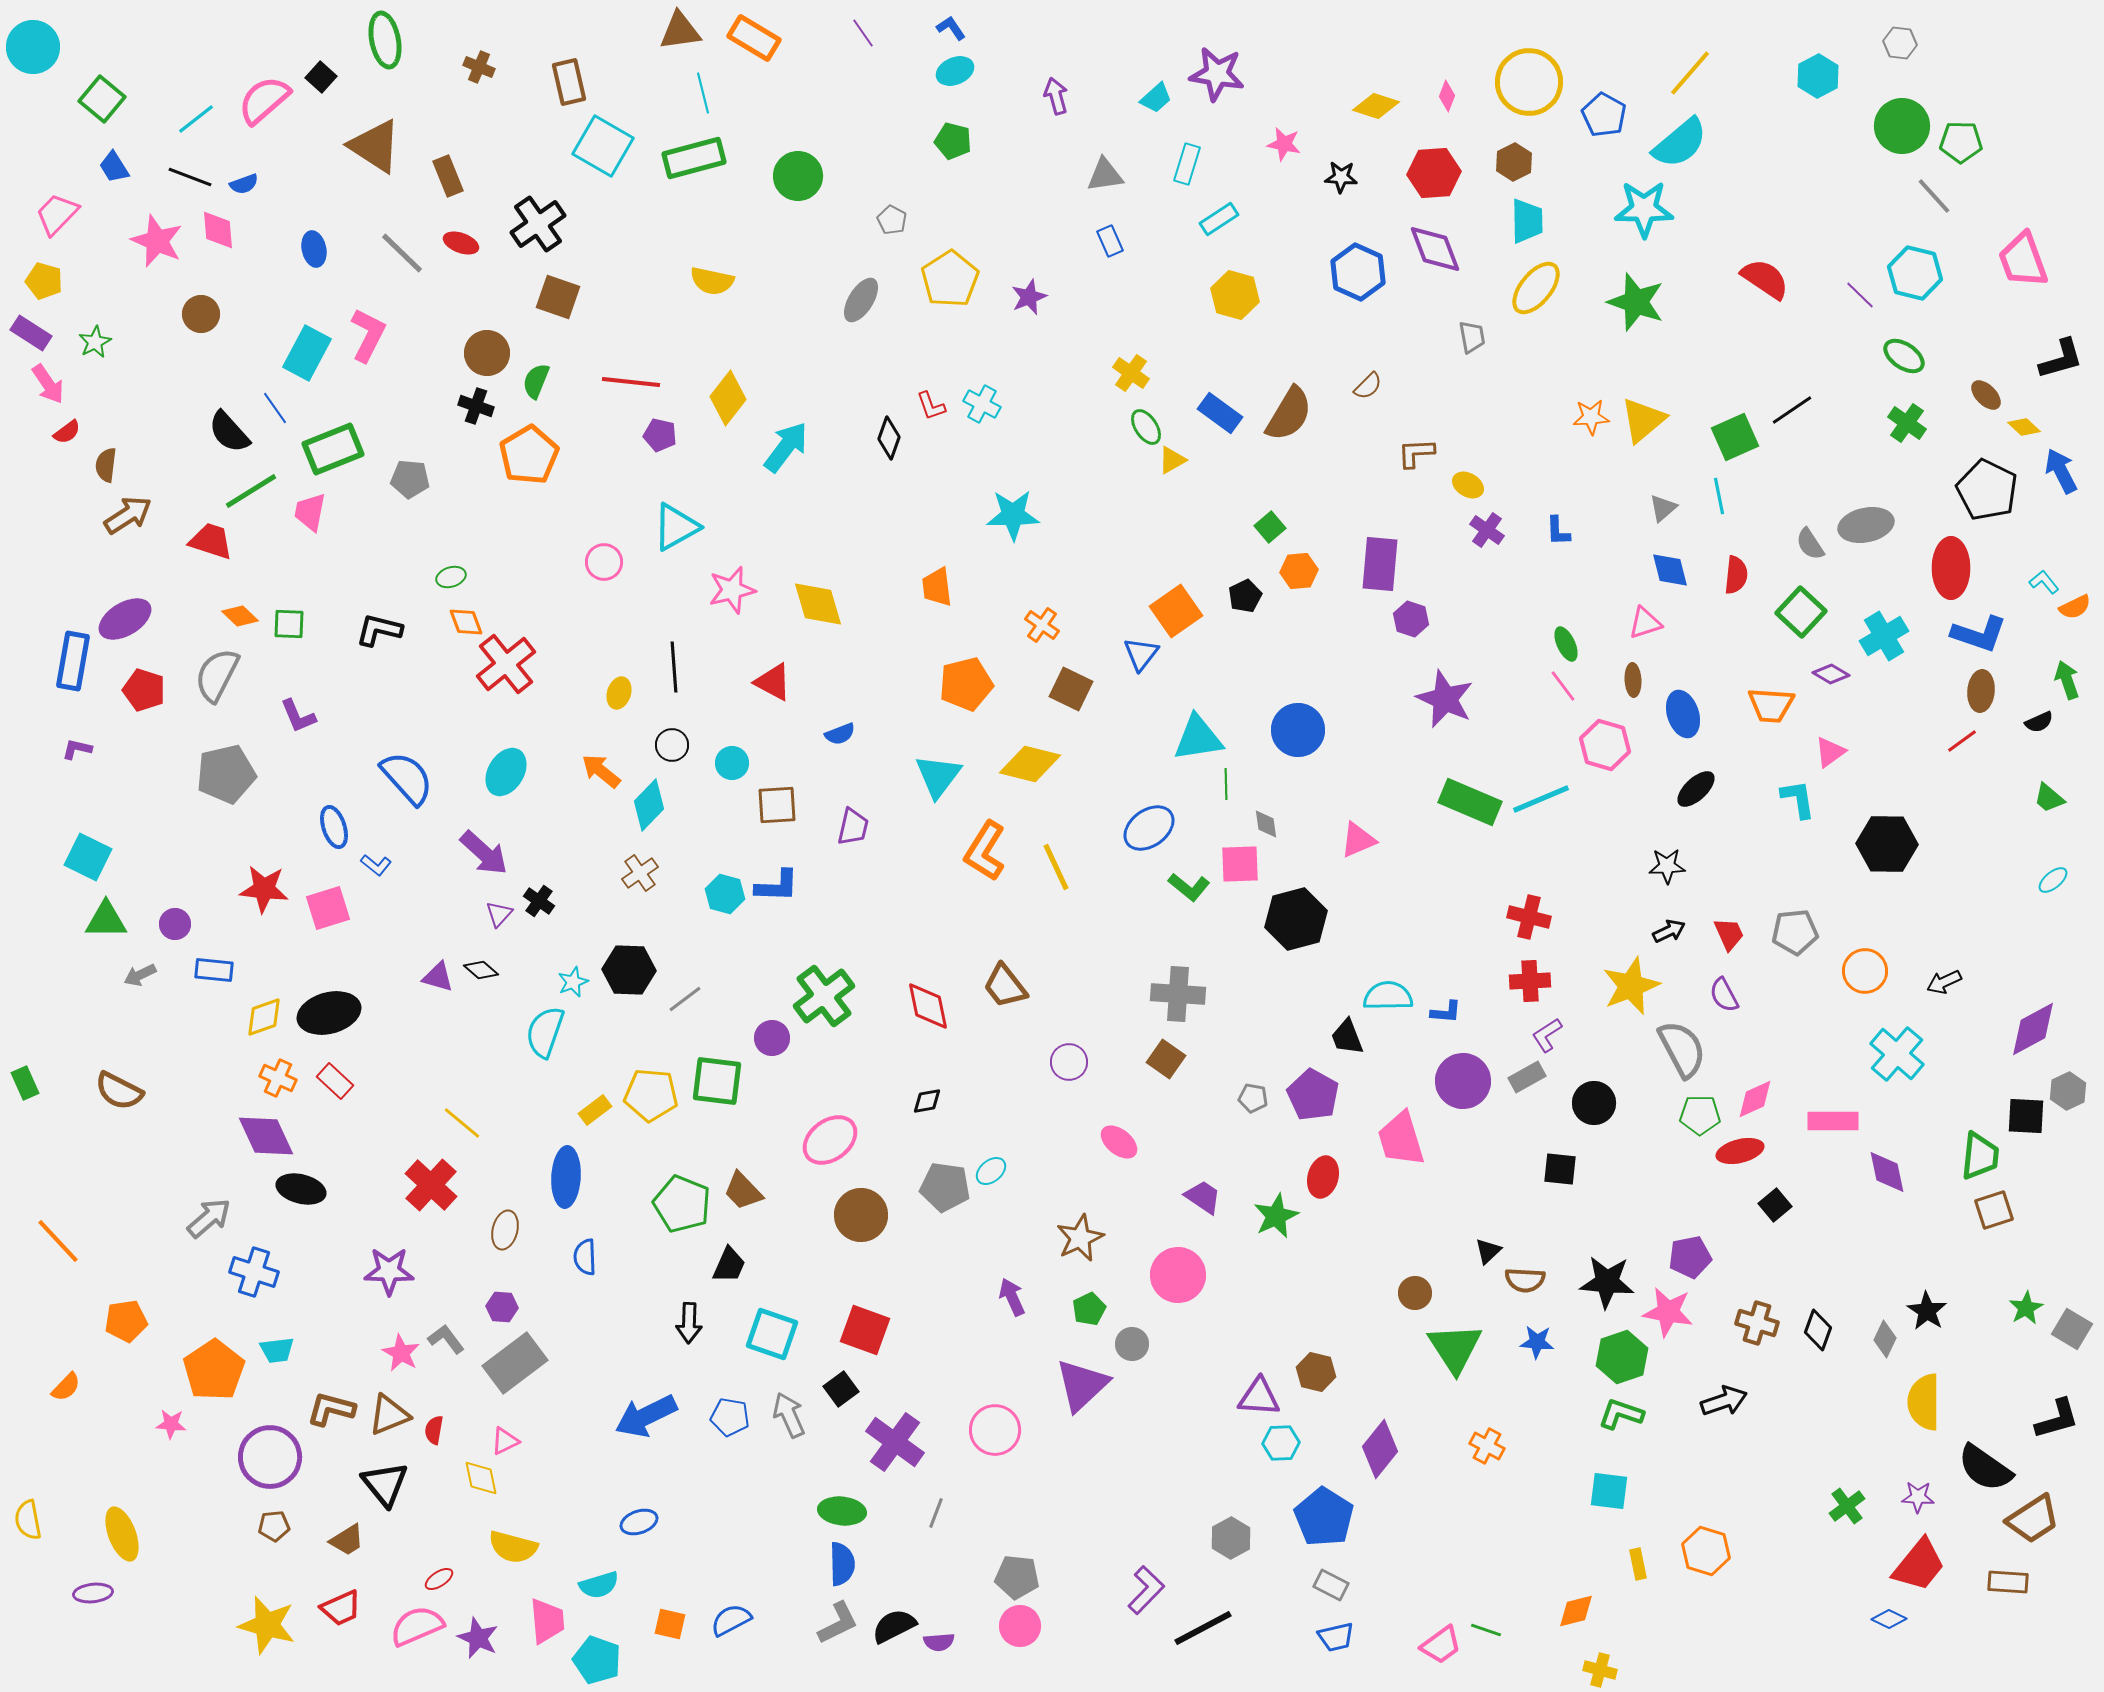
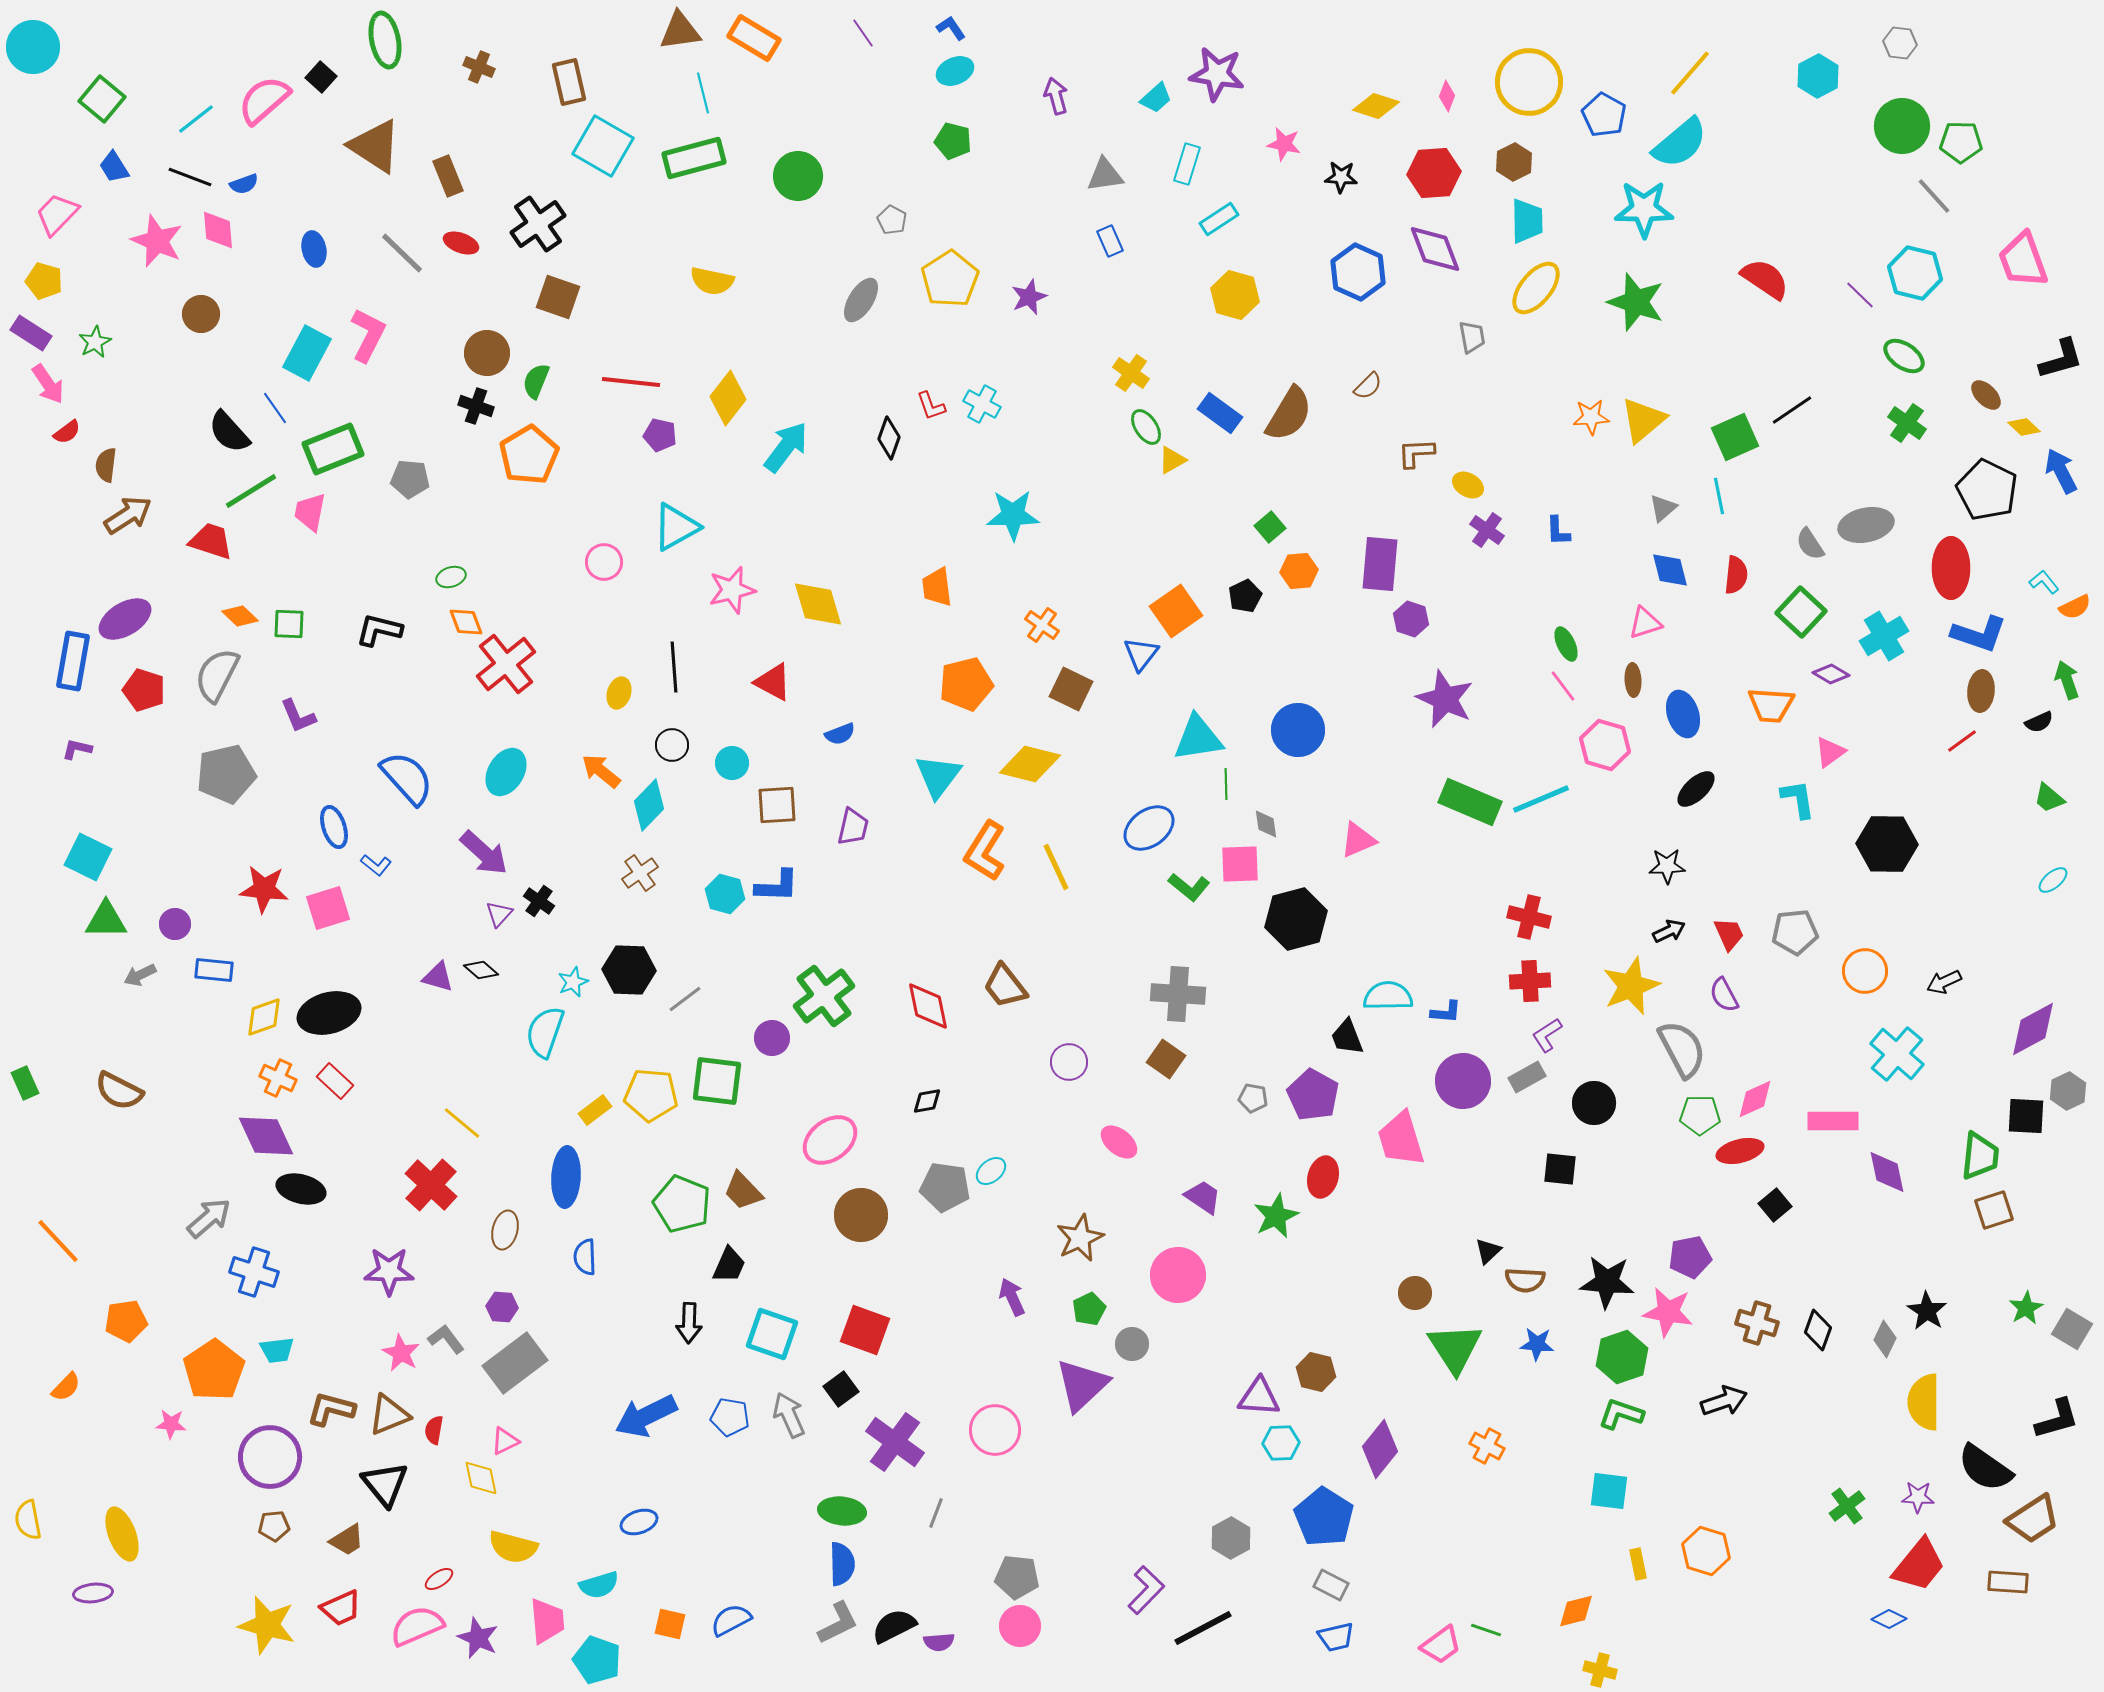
blue star at (1537, 1342): moved 2 px down
